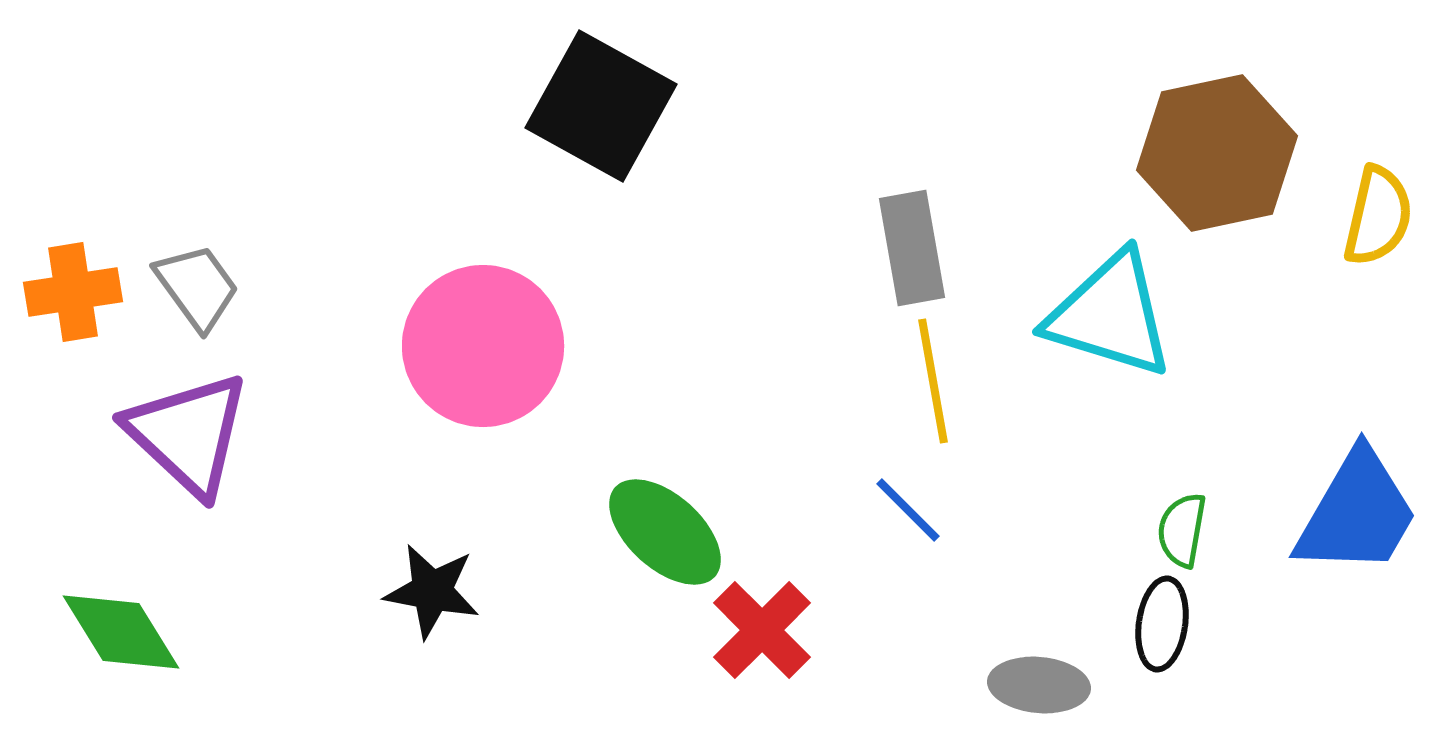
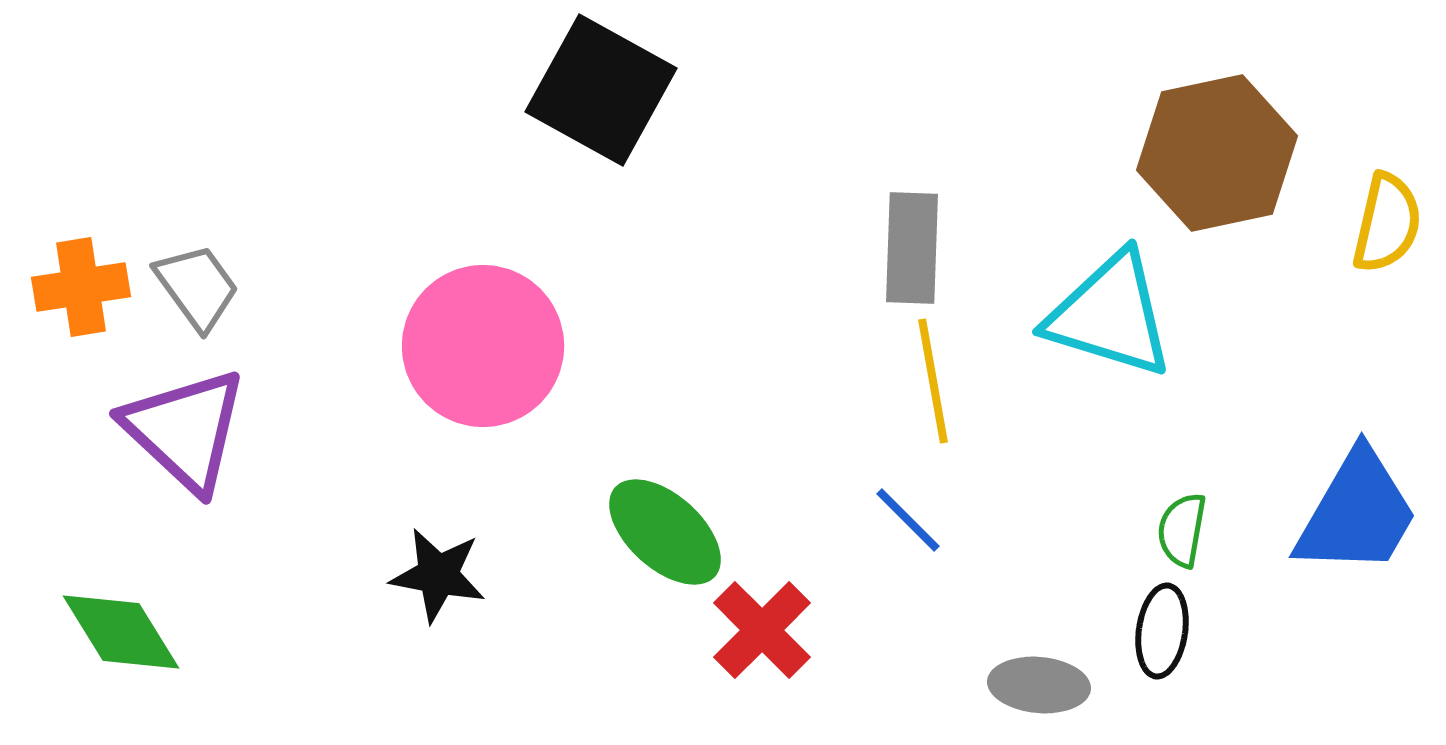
black square: moved 16 px up
yellow semicircle: moved 9 px right, 7 px down
gray rectangle: rotated 12 degrees clockwise
orange cross: moved 8 px right, 5 px up
purple triangle: moved 3 px left, 4 px up
blue line: moved 10 px down
black star: moved 6 px right, 16 px up
black ellipse: moved 7 px down
